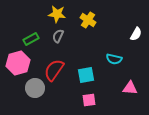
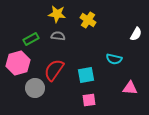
gray semicircle: rotated 72 degrees clockwise
